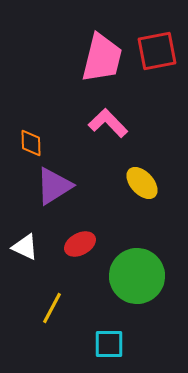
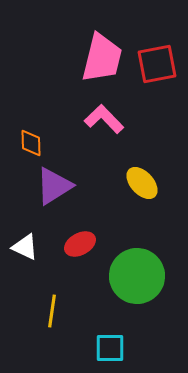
red square: moved 13 px down
pink L-shape: moved 4 px left, 4 px up
yellow line: moved 3 px down; rotated 20 degrees counterclockwise
cyan square: moved 1 px right, 4 px down
